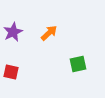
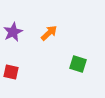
green square: rotated 30 degrees clockwise
